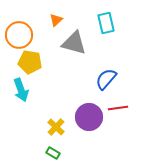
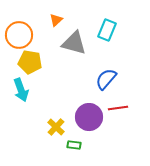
cyan rectangle: moved 1 px right, 7 px down; rotated 35 degrees clockwise
green rectangle: moved 21 px right, 8 px up; rotated 24 degrees counterclockwise
